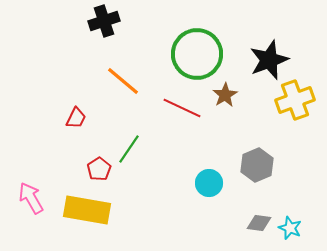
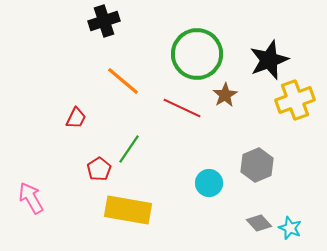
yellow rectangle: moved 41 px right
gray diamond: rotated 40 degrees clockwise
